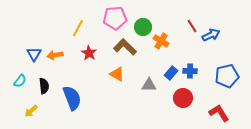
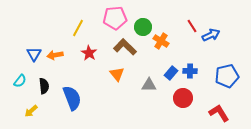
orange triangle: rotated 21 degrees clockwise
